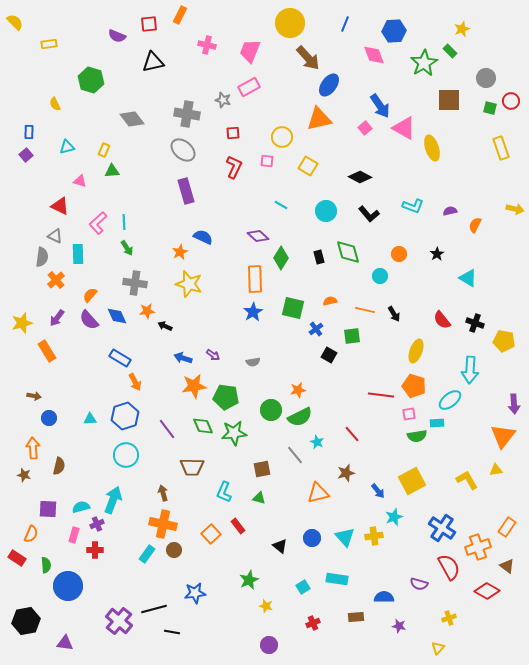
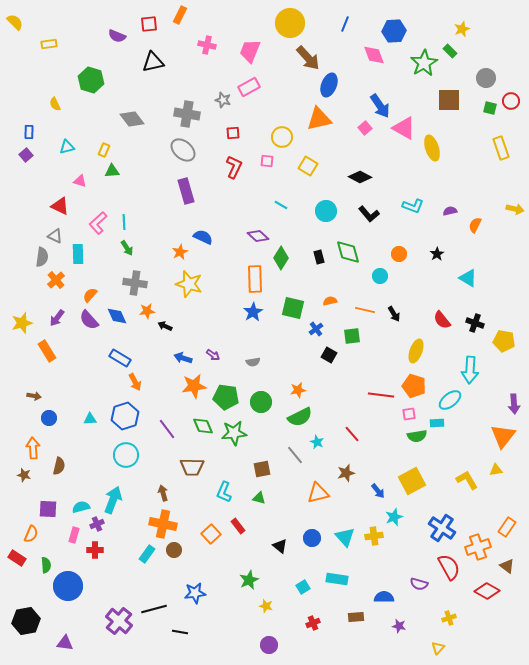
blue ellipse at (329, 85): rotated 15 degrees counterclockwise
green circle at (271, 410): moved 10 px left, 8 px up
black line at (172, 632): moved 8 px right
